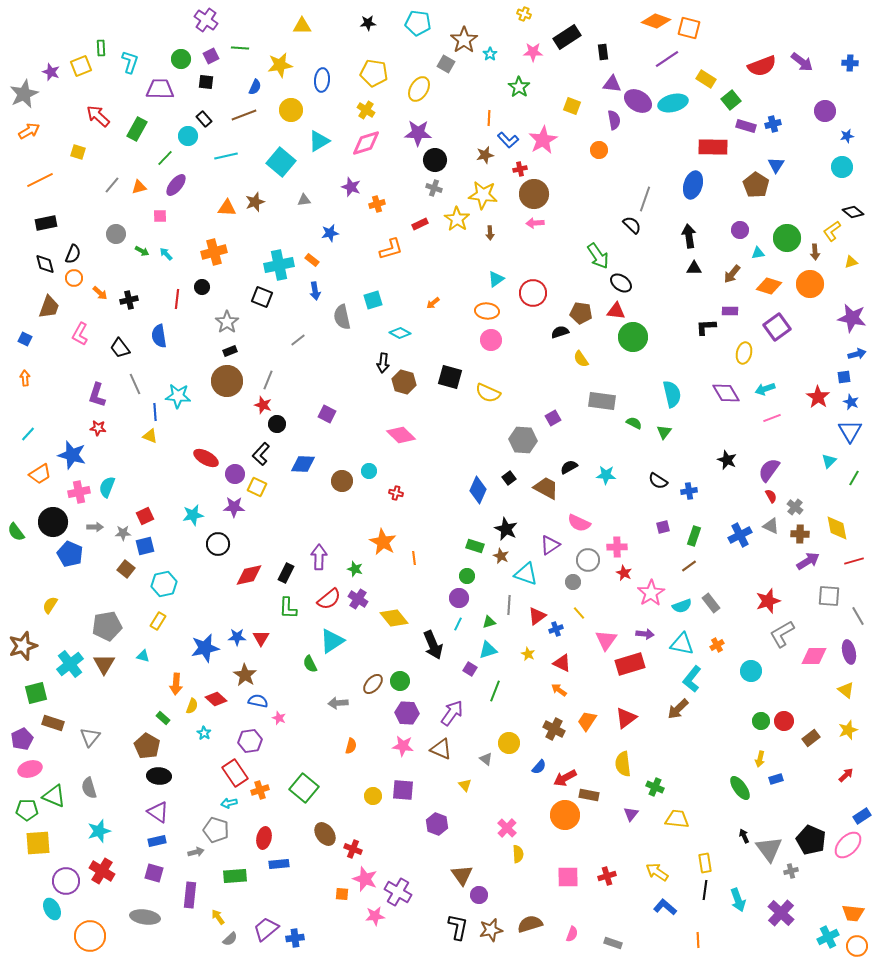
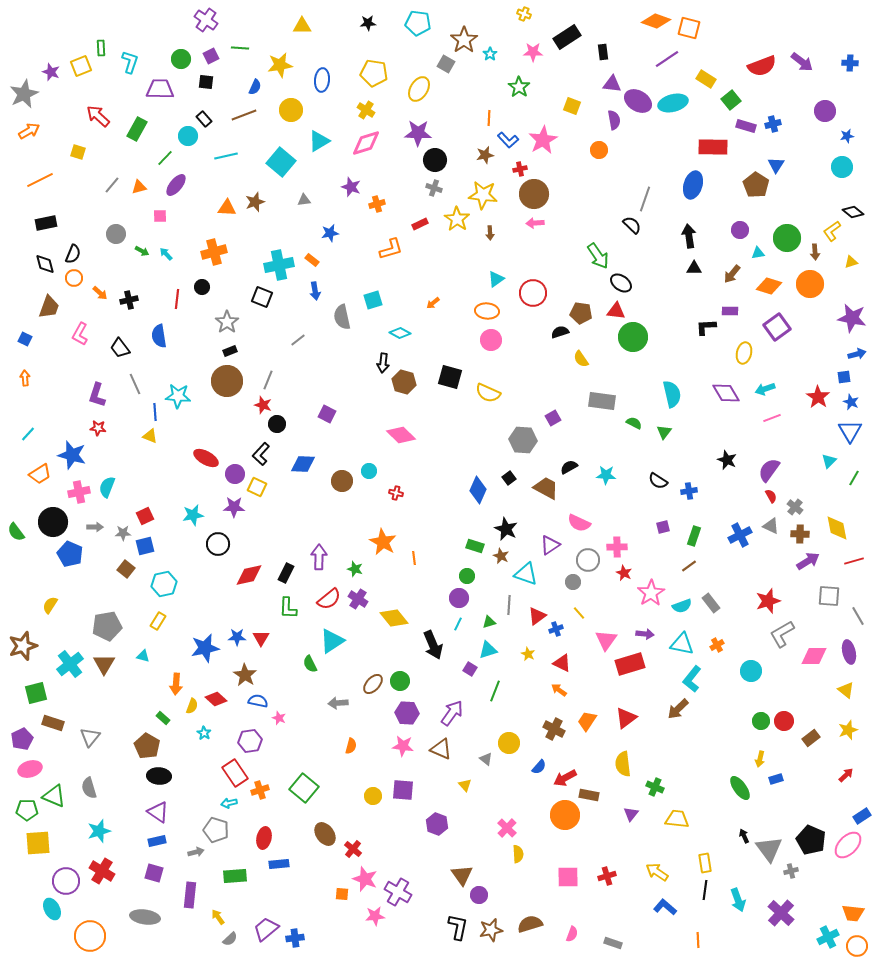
red cross at (353, 849): rotated 18 degrees clockwise
